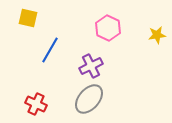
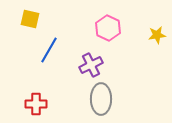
yellow square: moved 2 px right, 1 px down
blue line: moved 1 px left
purple cross: moved 1 px up
gray ellipse: moved 12 px right; rotated 40 degrees counterclockwise
red cross: rotated 25 degrees counterclockwise
